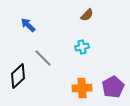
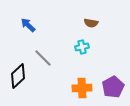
brown semicircle: moved 4 px right, 8 px down; rotated 56 degrees clockwise
